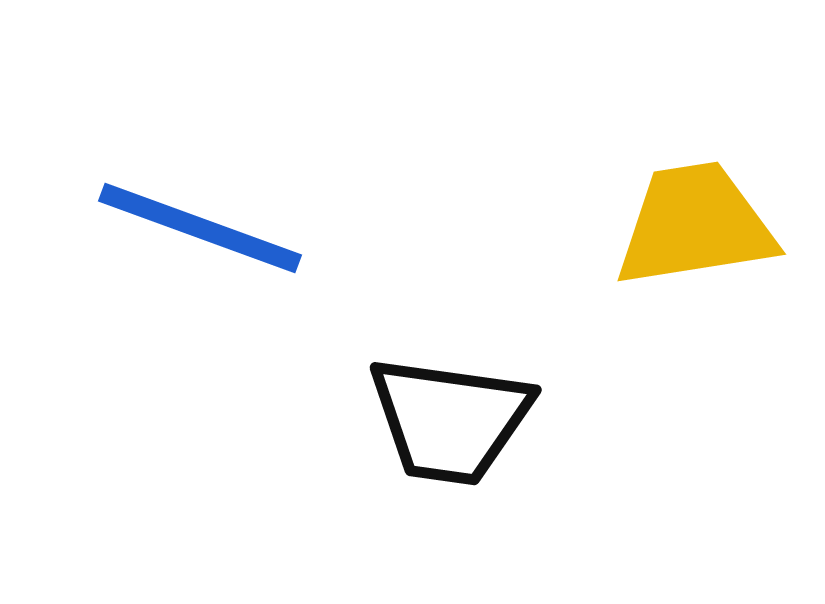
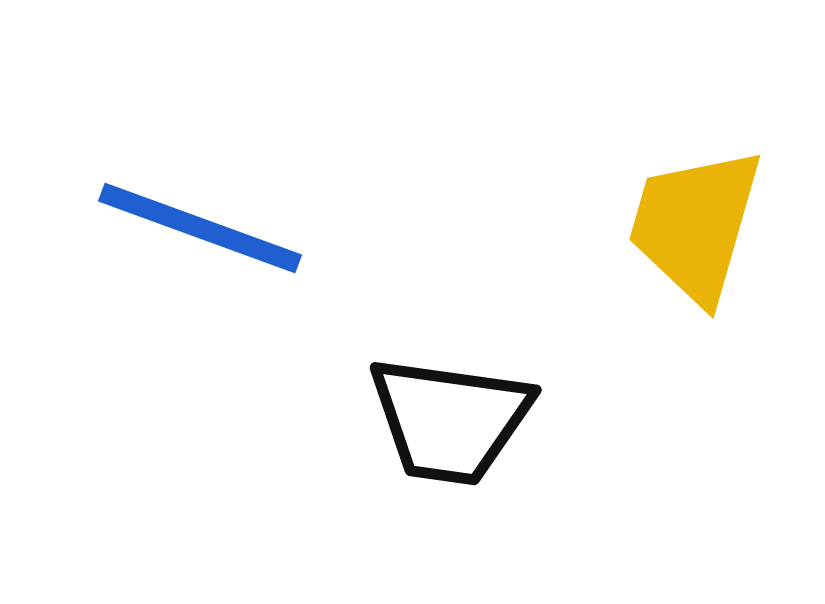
yellow trapezoid: rotated 65 degrees counterclockwise
